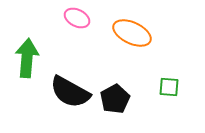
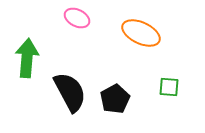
orange ellipse: moved 9 px right
black semicircle: rotated 147 degrees counterclockwise
